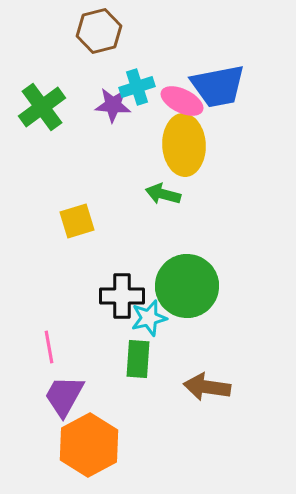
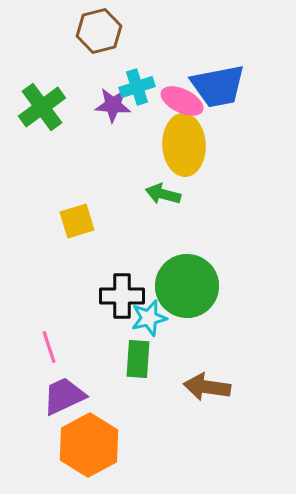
pink line: rotated 8 degrees counterclockwise
purple trapezoid: rotated 36 degrees clockwise
